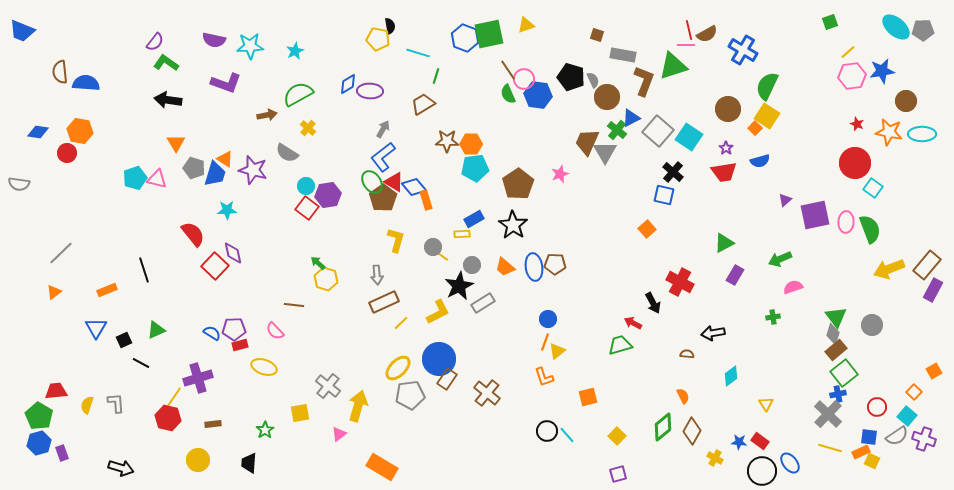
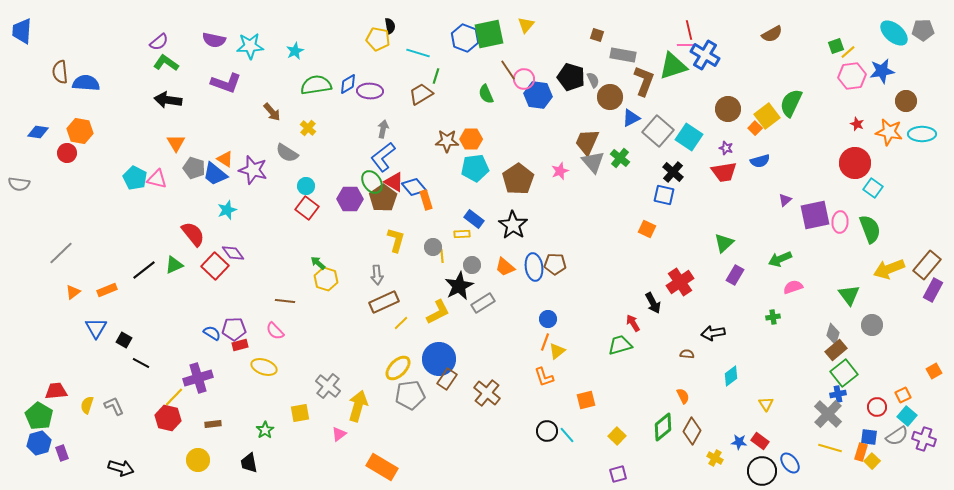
green square at (830, 22): moved 6 px right, 24 px down
yellow triangle at (526, 25): rotated 30 degrees counterclockwise
cyan ellipse at (896, 27): moved 2 px left, 6 px down
blue trapezoid at (22, 31): rotated 72 degrees clockwise
brown semicircle at (707, 34): moved 65 px right
purple semicircle at (155, 42): moved 4 px right; rotated 12 degrees clockwise
blue cross at (743, 50): moved 38 px left, 5 px down
green semicircle at (767, 86): moved 24 px right, 17 px down
green semicircle at (298, 94): moved 18 px right, 9 px up; rotated 20 degrees clockwise
green semicircle at (508, 94): moved 22 px left
brown circle at (607, 97): moved 3 px right
brown trapezoid at (423, 104): moved 2 px left, 10 px up
brown arrow at (267, 115): moved 5 px right, 3 px up; rotated 60 degrees clockwise
yellow square at (767, 116): rotated 20 degrees clockwise
gray arrow at (383, 129): rotated 18 degrees counterclockwise
green cross at (617, 130): moved 3 px right, 28 px down
orange hexagon at (471, 144): moved 5 px up
purple star at (726, 148): rotated 16 degrees counterclockwise
gray triangle at (605, 152): moved 12 px left, 10 px down; rotated 10 degrees counterclockwise
blue trapezoid at (215, 174): rotated 112 degrees clockwise
pink star at (560, 174): moved 3 px up
cyan pentagon at (135, 178): rotated 25 degrees counterclockwise
brown pentagon at (518, 184): moved 5 px up
purple hexagon at (328, 195): moved 22 px right, 4 px down; rotated 10 degrees clockwise
cyan star at (227, 210): rotated 18 degrees counterclockwise
blue rectangle at (474, 219): rotated 66 degrees clockwise
pink ellipse at (846, 222): moved 6 px left
orange square at (647, 229): rotated 24 degrees counterclockwise
green triangle at (724, 243): rotated 15 degrees counterclockwise
purple diamond at (233, 253): rotated 25 degrees counterclockwise
yellow line at (442, 256): rotated 48 degrees clockwise
black line at (144, 270): rotated 70 degrees clockwise
red cross at (680, 282): rotated 28 degrees clockwise
orange triangle at (54, 292): moved 19 px right
brown line at (294, 305): moved 9 px left, 4 px up
green triangle at (836, 317): moved 13 px right, 22 px up
red arrow at (633, 323): rotated 30 degrees clockwise
green triangle at (156, 330): moved 18 px right, 65 px up
black square at (124, 340): rotated 35 degrees counterclockwise
orange square at (914, 392): moved 11 px left, 3 px down; rotated 21 degrees clockwise
yellow line at (174, 397): rotated 10 degrees clockwise
orange square at (588, 397): moved 2 px left, 3 px down
gray L-shape at (116, 403): moved 2 px left, 3 px down; rotated 20 degrees counterclockwise
orange rectangle at (861, 452): rotated 48 degrees counterclockwise
yellow square at (872, 461): rotated 21 degrees clockwise
black trapezoid at (249, 463): rotated 15 degrees counterclockwise
